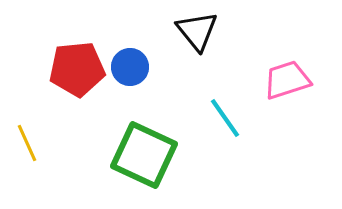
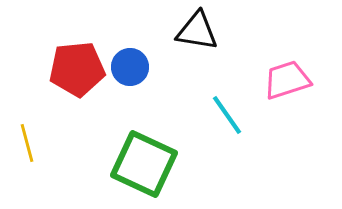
black triangle: rotated 42 degrees counterclockwise
cyan line: moved 2 px right, 3 px up
yellow line: rotated 9 degrees clockwise
green square: moved 9 px down
